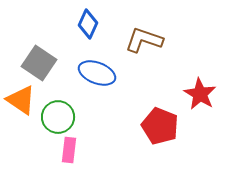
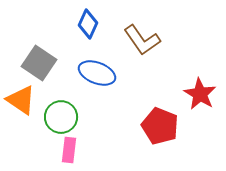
brown L-shape: moved 2 px left; rotated 144 degrees counterclockwise
green circle: moved 3 px right
